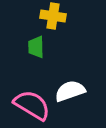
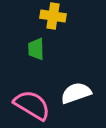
green trapezoid: moved 2 px down
white semicircle: moved 6 px right, 2 px down
